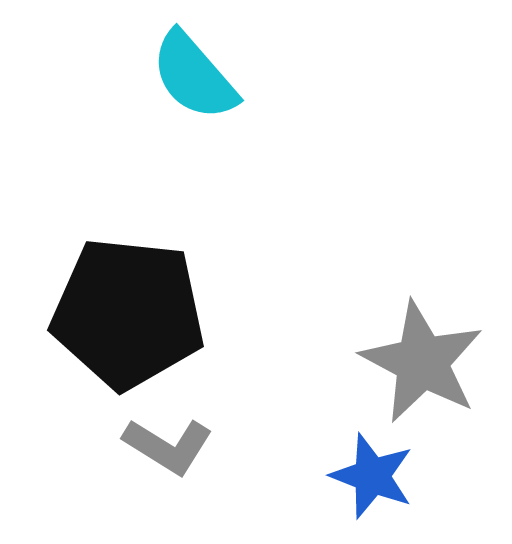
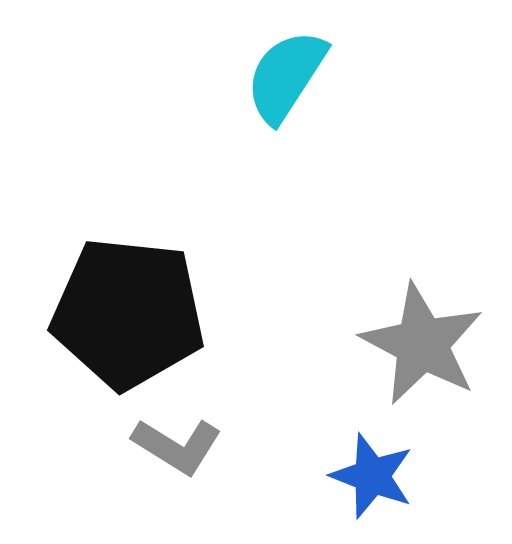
cyan semicircle: moved 92 px right; rotated 74 degrees clockwise
gray star: moved 18 px up
gray L-shape: moved 9 px right
